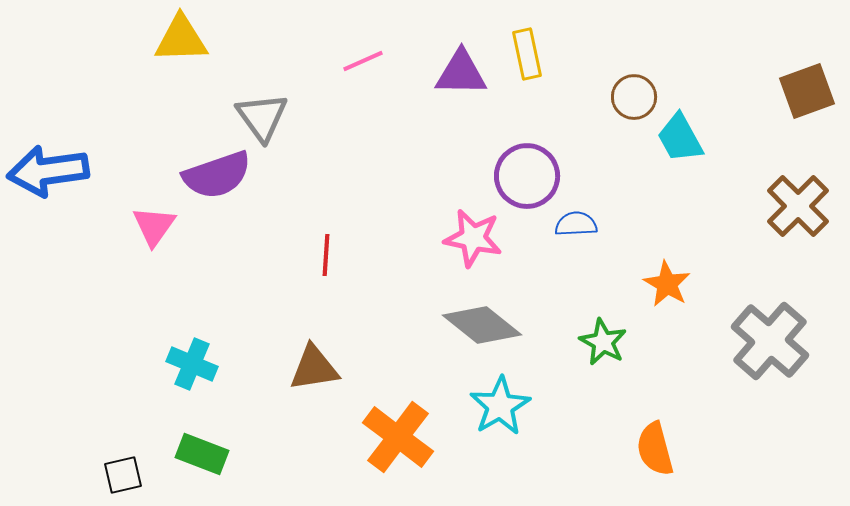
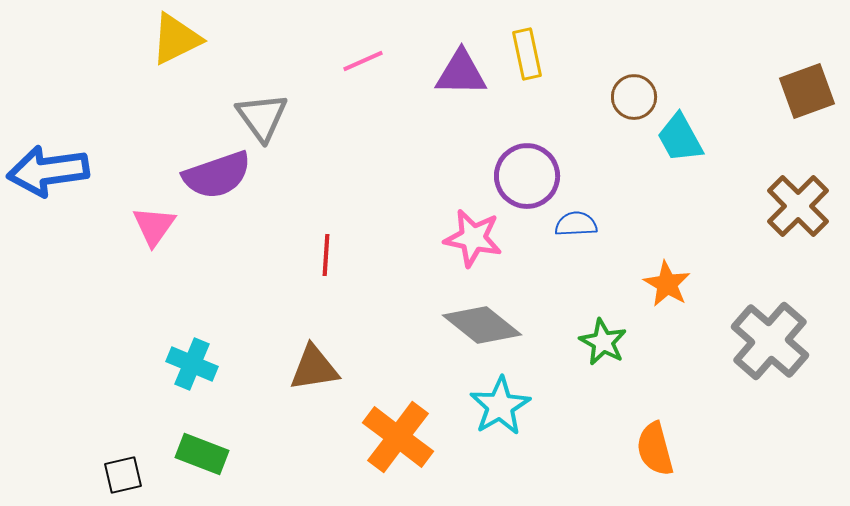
yellow triangle: moved 5 px left; rotated 24 degrees counterclockwise
